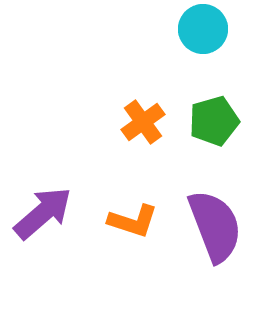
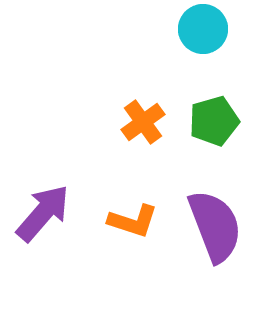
purple arrow: rotated 8 degrees counterclockwise
